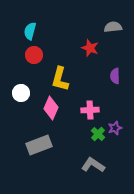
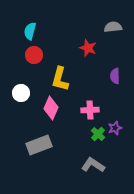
red star: moved 2 px left
